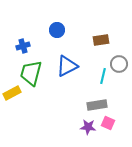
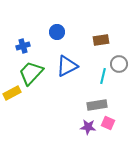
blue circle: moved 2 px down
green trapezoid: rotated 28 degrees clockwise
